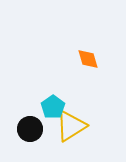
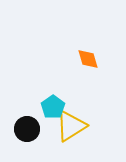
black circle: moved 3 px left
